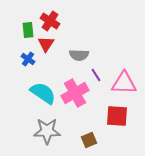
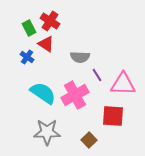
green rectangle: moved 1 px right, 2 px up; rotated 21 degrees counterclockwise
red triangle: rotated 30 degrees counterclockwise
gray semicircle: moved 1 px right, 2 px down
blue cross: moved 1 px left, 2 px up
purple line: moved 1 px right
pink triangle: moved 1 px left, 1 px down
pink cross: moved 2 px down
red square: moved 4 px left
gray star: moved 1 px down
brown square: rotated 21 degrees counterclockwise
